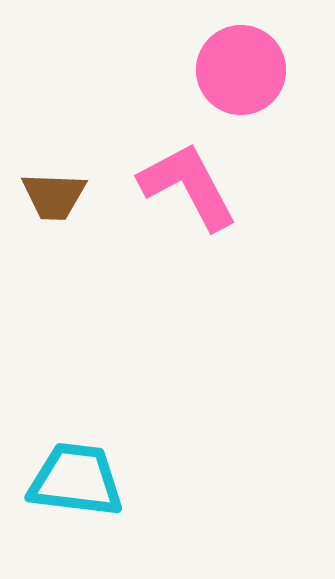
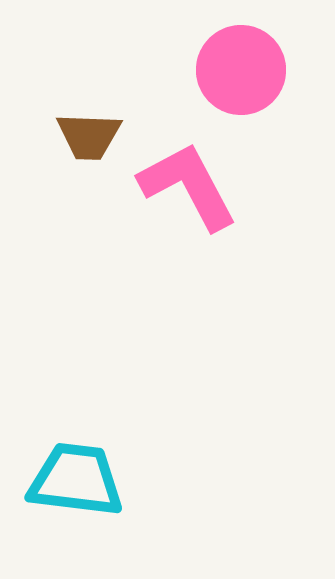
brown trapezoid: moved 35 px right, 60 px up
